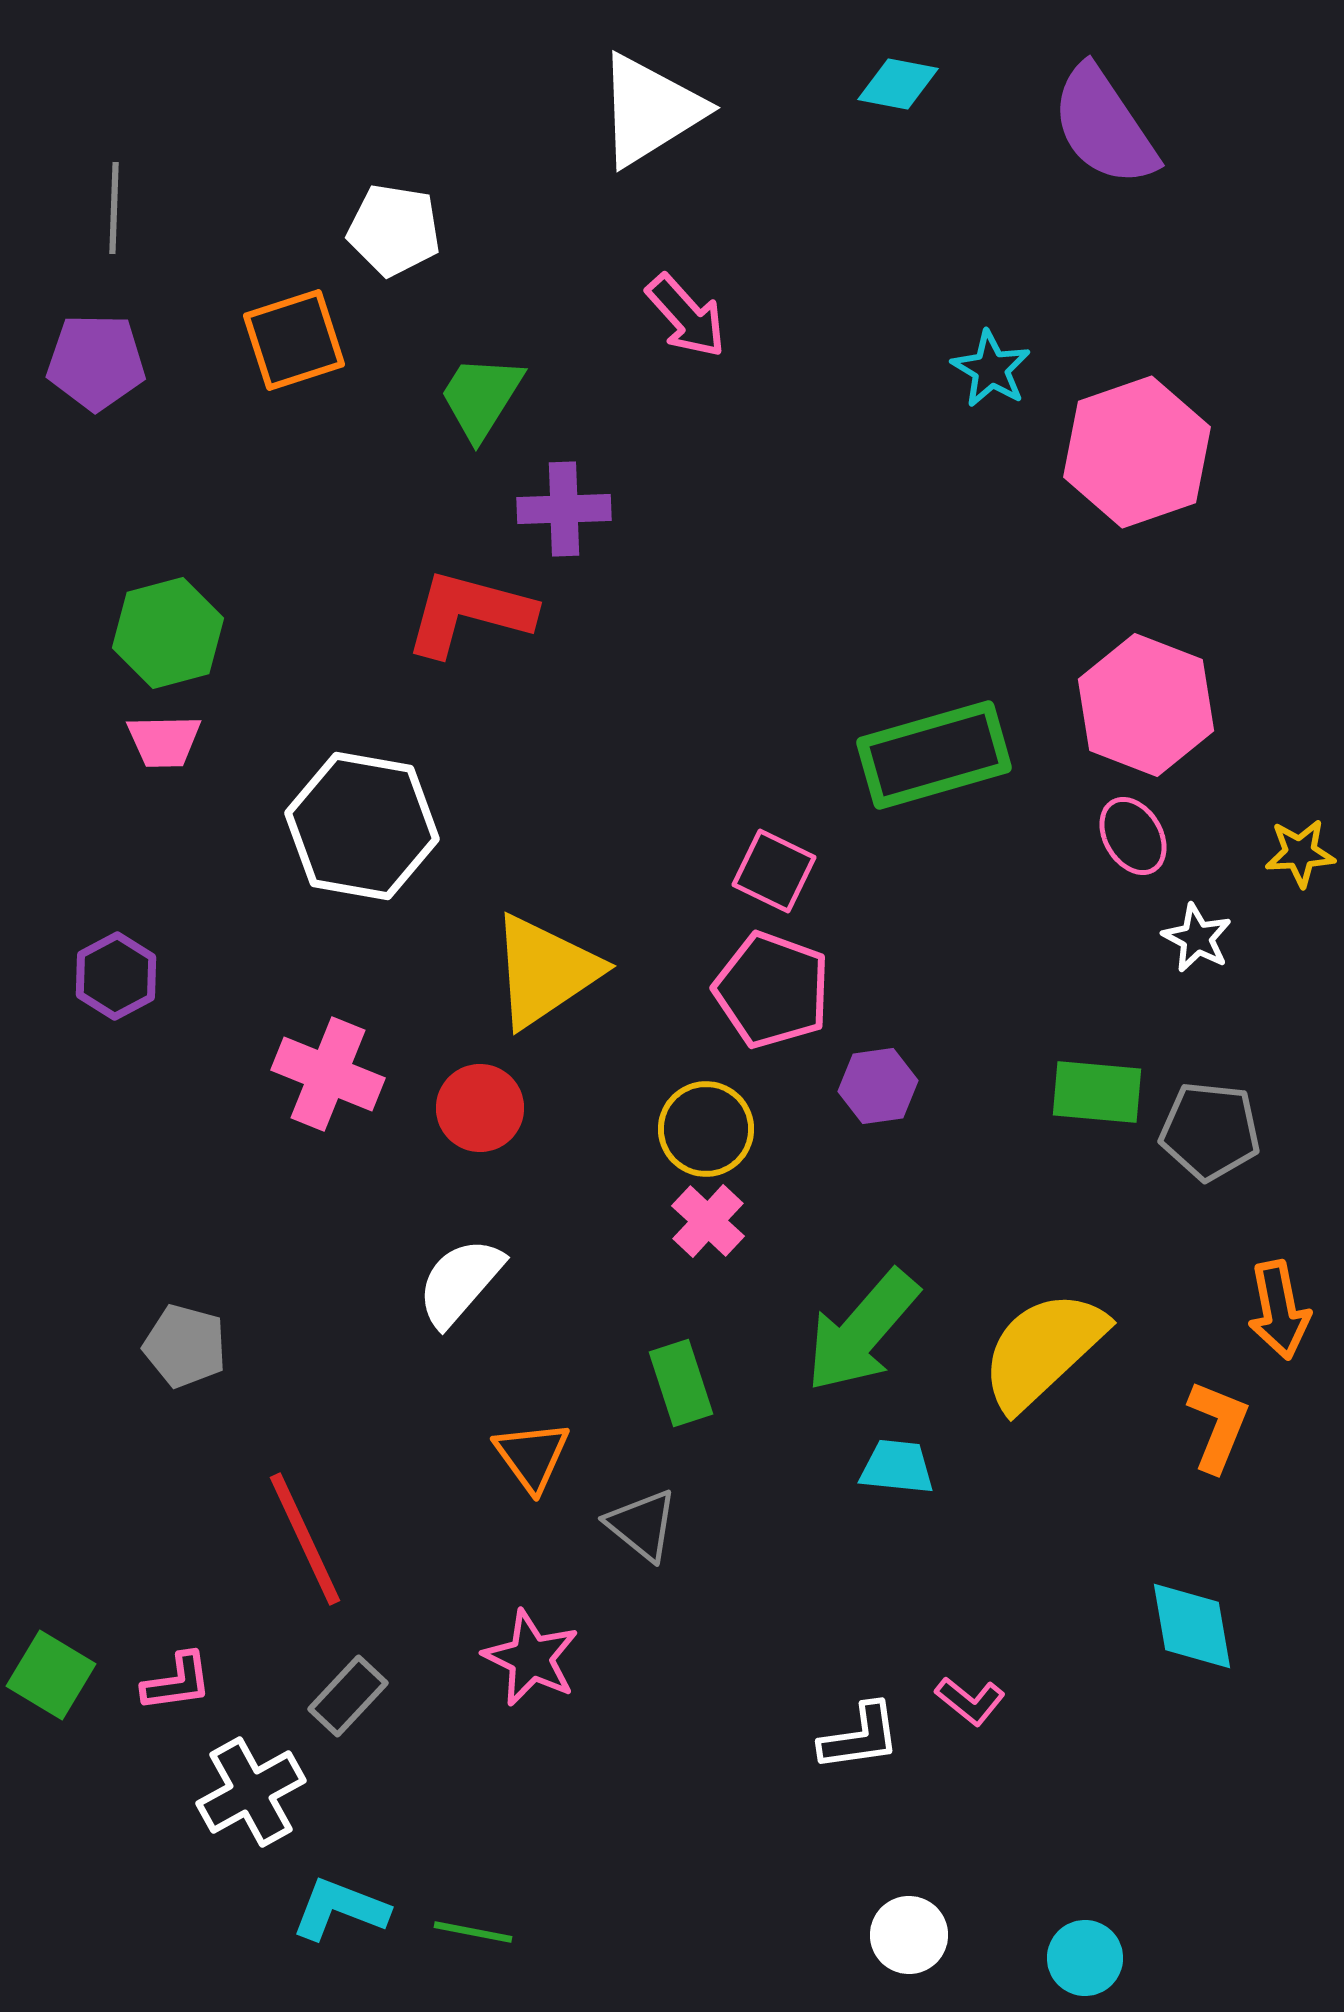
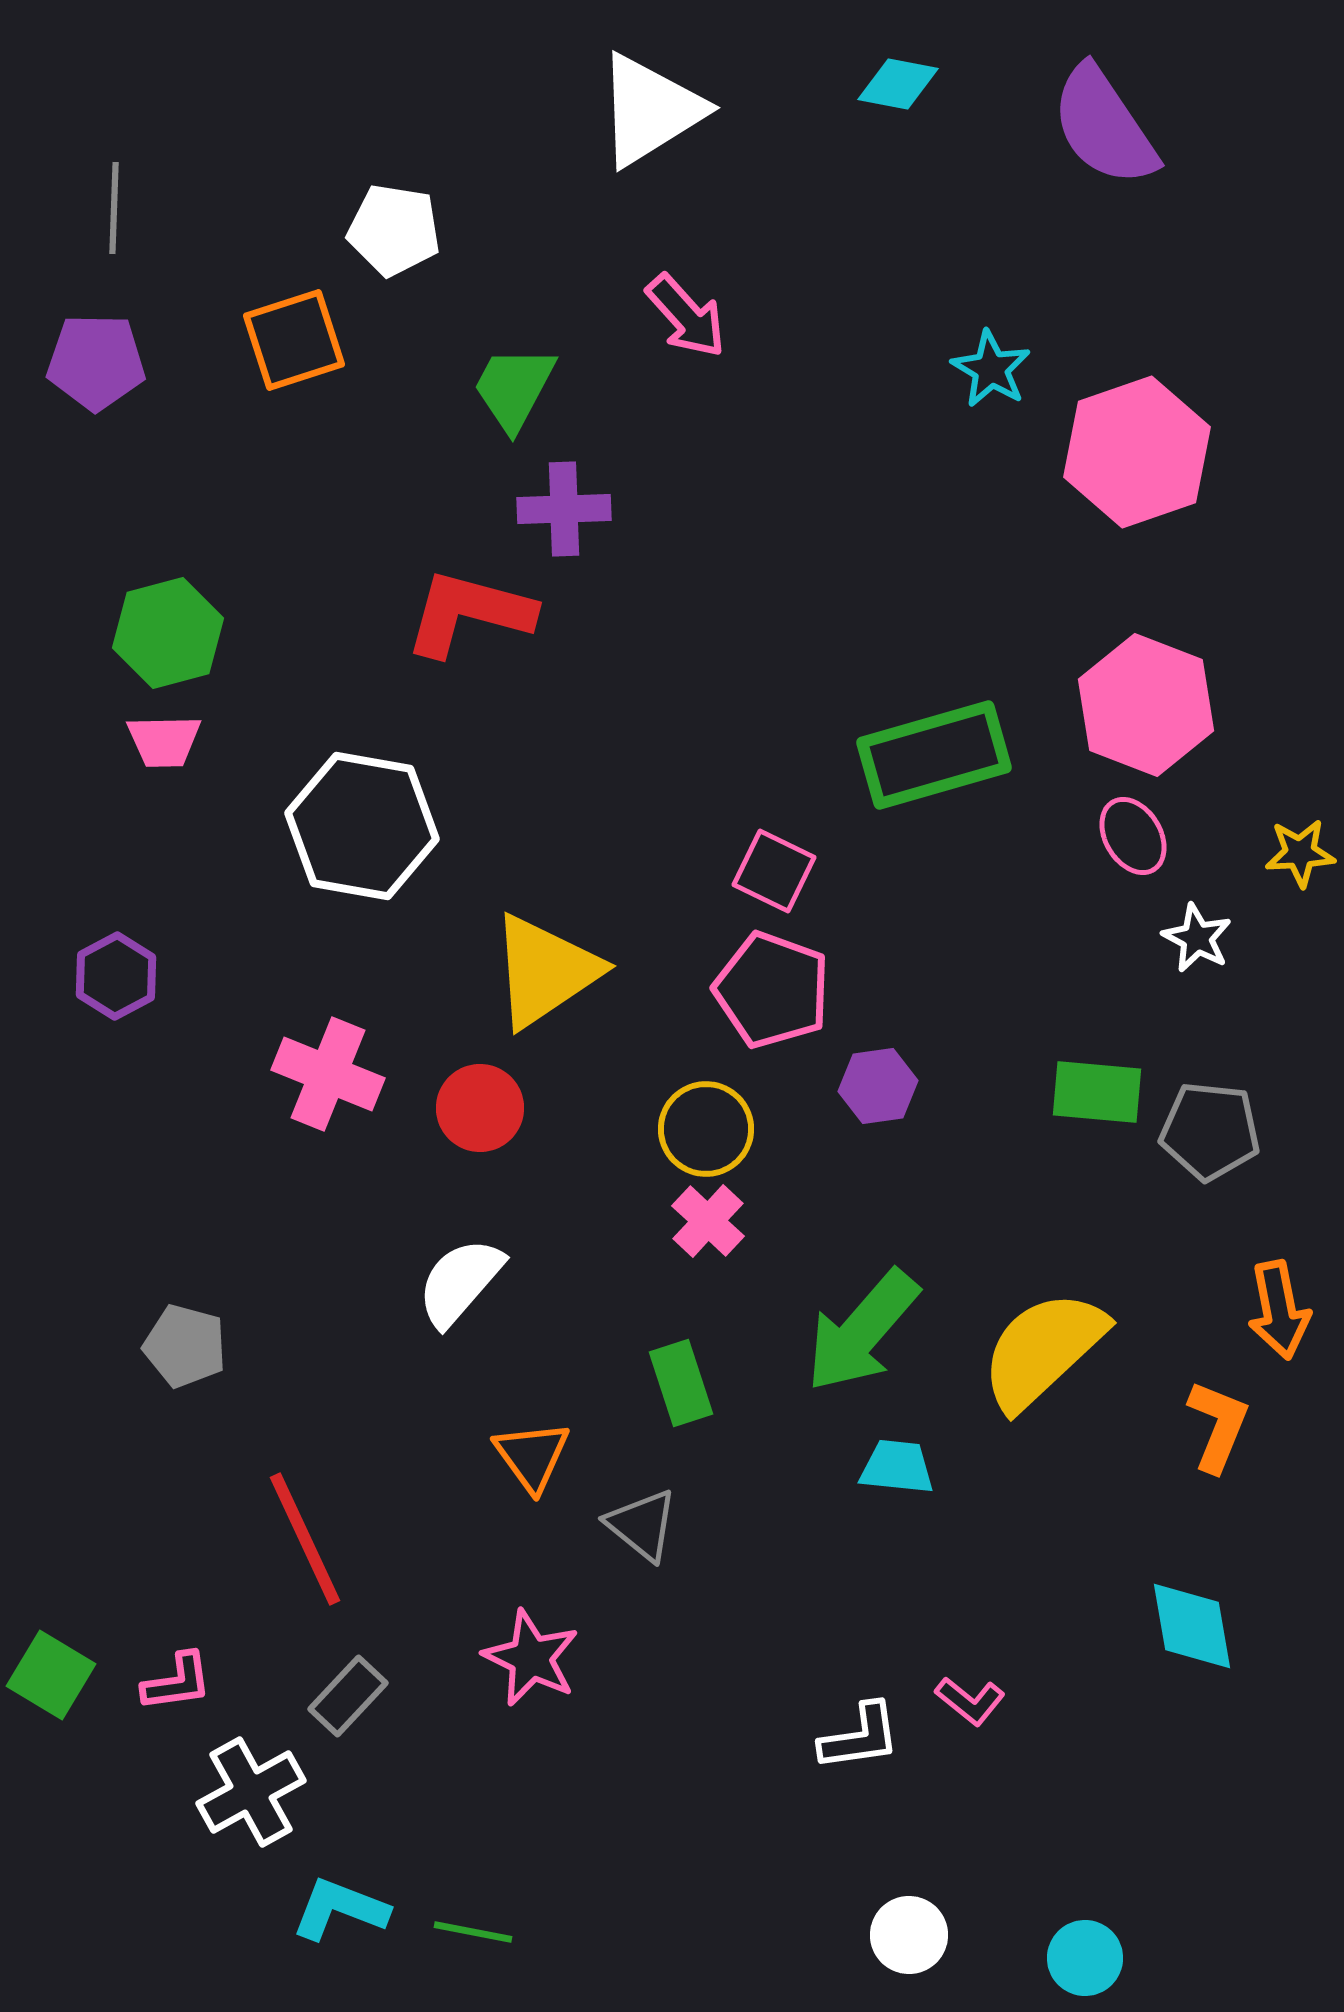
green trapezoid at (481, 397): moved 33 px right, 9 px up; rotated 4 degrees counterclockwise
